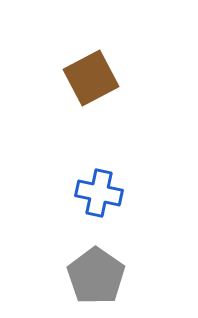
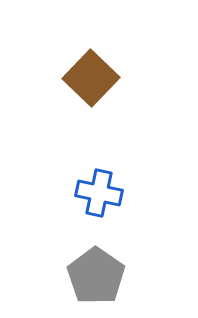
brown square: rotated 18 degrees counterclockwise
